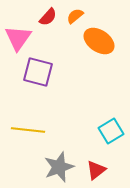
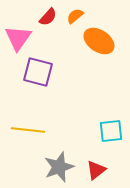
cyan square: rotated 25 degrees clockwise
